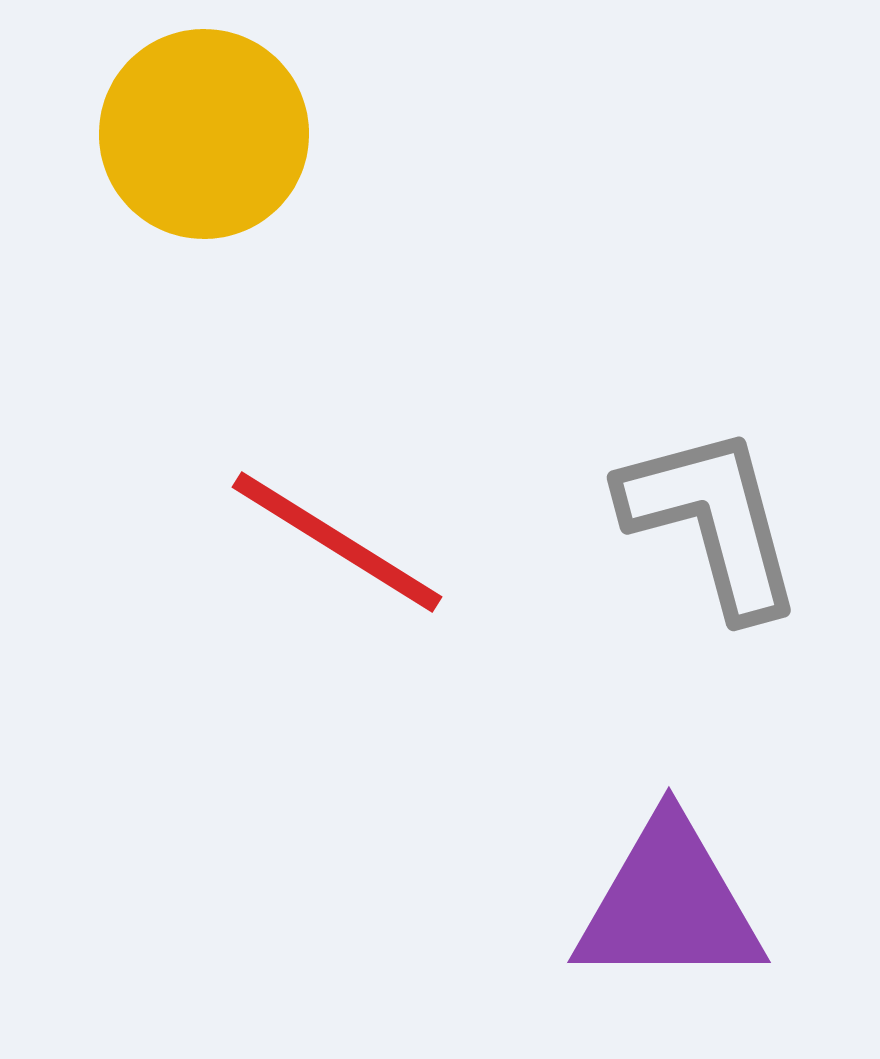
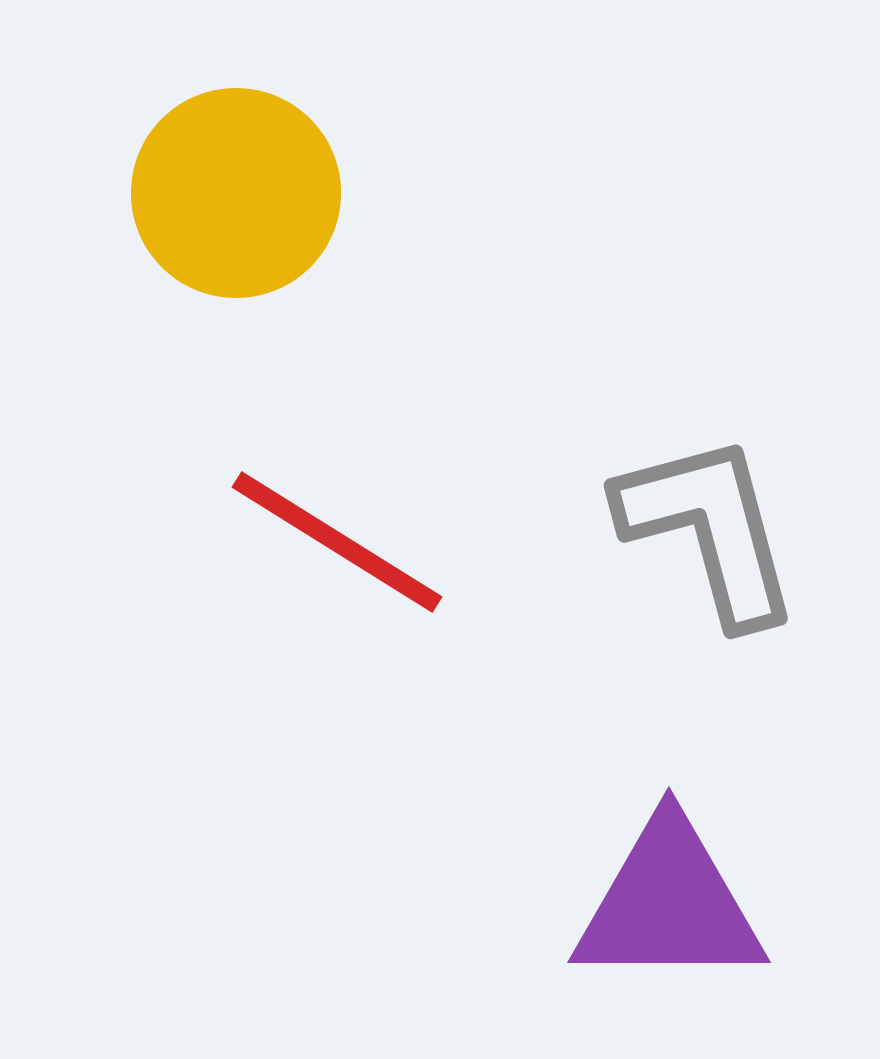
yellow circle: moved 32 px right, 59 px down
gray L-shape: moved 3 px left, 8 px down
